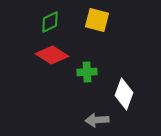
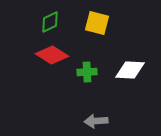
yellow square: moved 3 px down
white diamond: moved 6 px right, 24 px up; rotated 72 degrees clockwise
gray arrow: moved 1 px left, 1 px down
